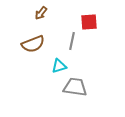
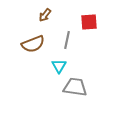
brown arrow: moved 4 px right, 2 px down
gray line: moved 5 px left, 1 px up
cyan triangle: rotated 42 degrees counterclockwise
